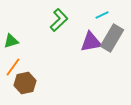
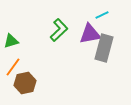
green L-shape: moved 10 px down
gray rectangle: moved 8 px left, 10 px down; rotated 16 degrees counterclockwise
purple triangle: moved 1 px left, 8 px up
